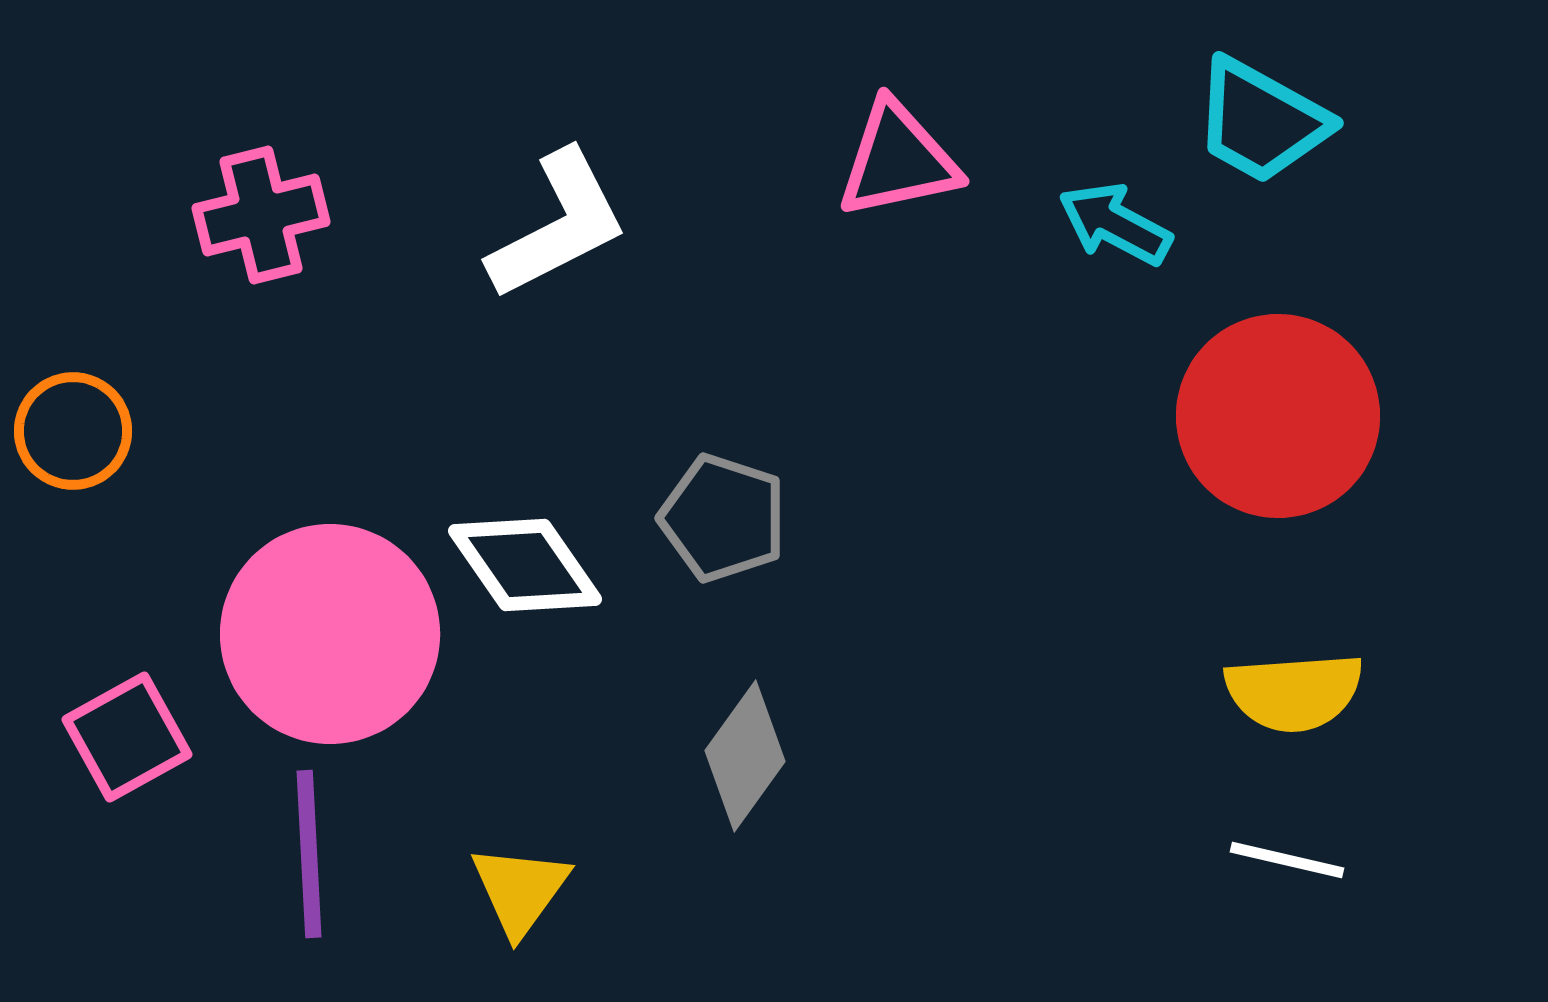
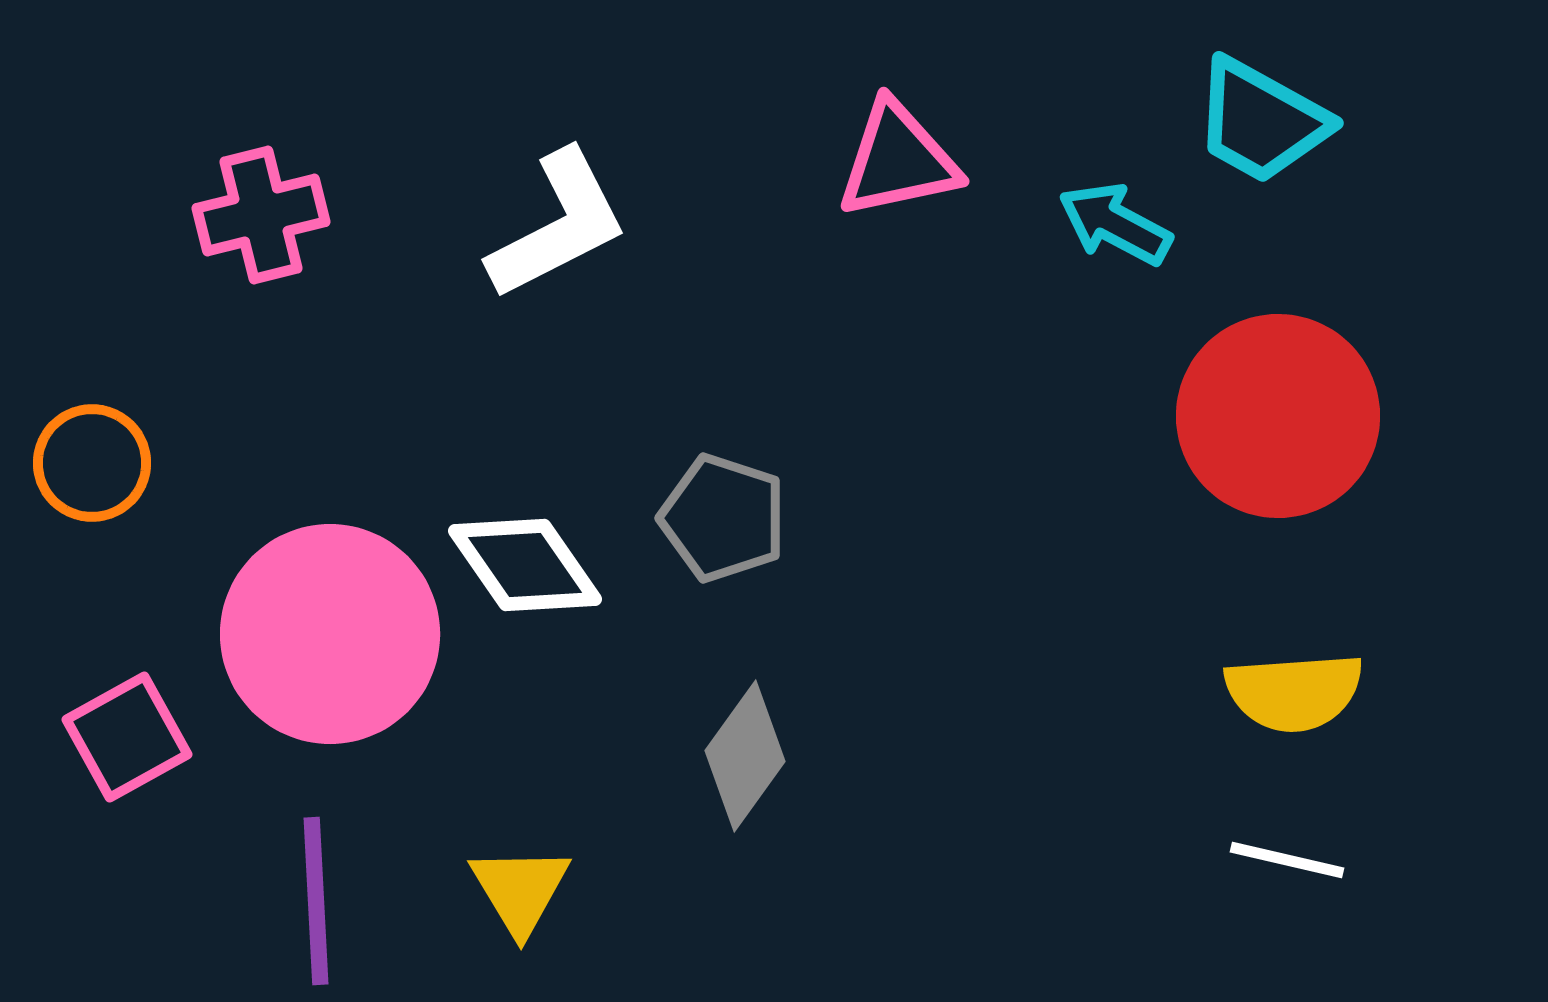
orange circle: moved 19 px right, 32 px down
purple line: moved 7 px right, 47 px down
yellow triangle: rotated 7 degrees counterclockwise
